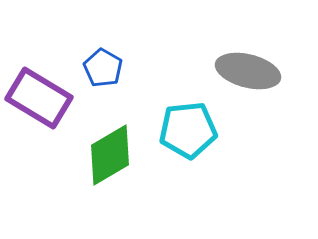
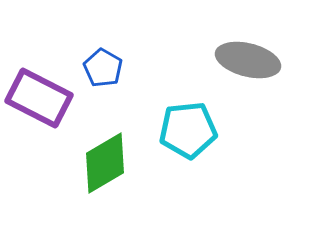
gray ellipse: moved 11 px up
purple rectangle: rotated 4 degrees counterclockwise
green diamond: moved 5 px left, 8 px down
